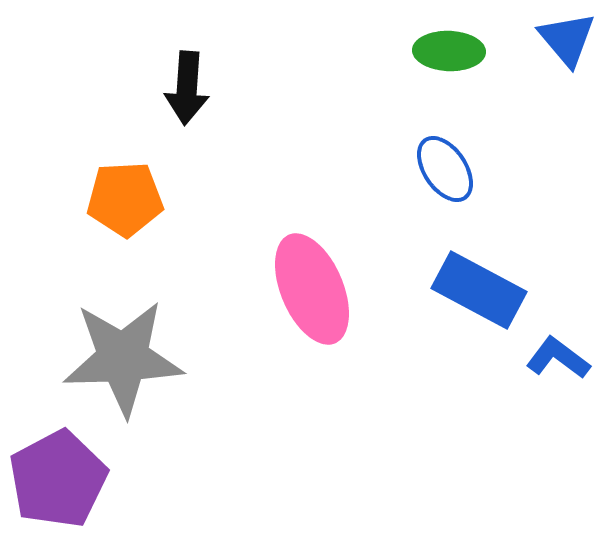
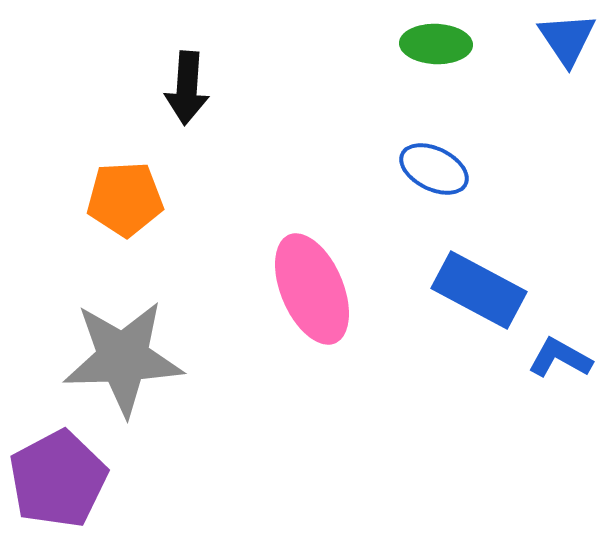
blue triangle: rotated 6 degrees clockwise
green ellipse: moved 13 px left, 7 px up
blue ellipse: moved 11 px left; rotated 30 degrees counterclockwise
blue L-shape: moved 2 px right; rotated 8 degrees counterclockwise
